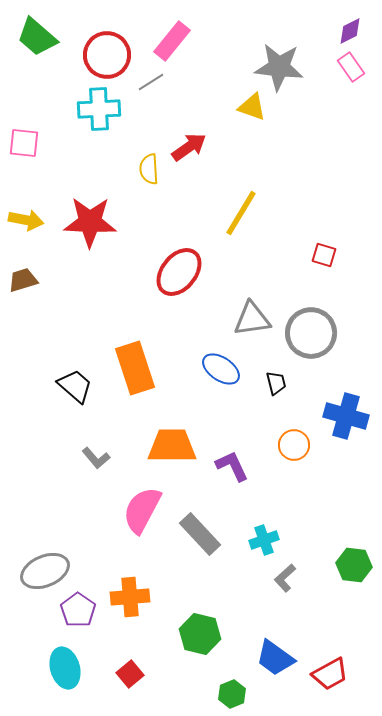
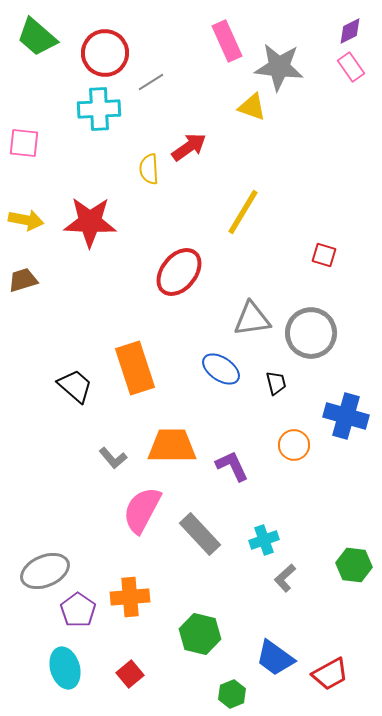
pink rectangle at (172, 41): moved 55 px right; rotated 63 degrees counterclockwise
red circle at (107, 55): moved 2 px left, 2 px up
yellow line at (241, 213): moved 2 px right, 1 px up
gray L-shape at (96, 458): moved 17 px right
